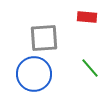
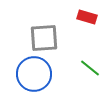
red rectangle: rotated 12 degrees clockwise
green line: rotated 10 degrees counterclockwise
